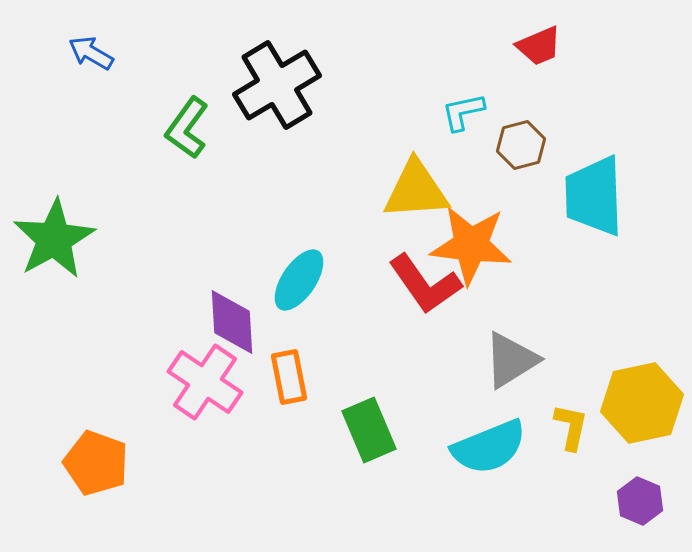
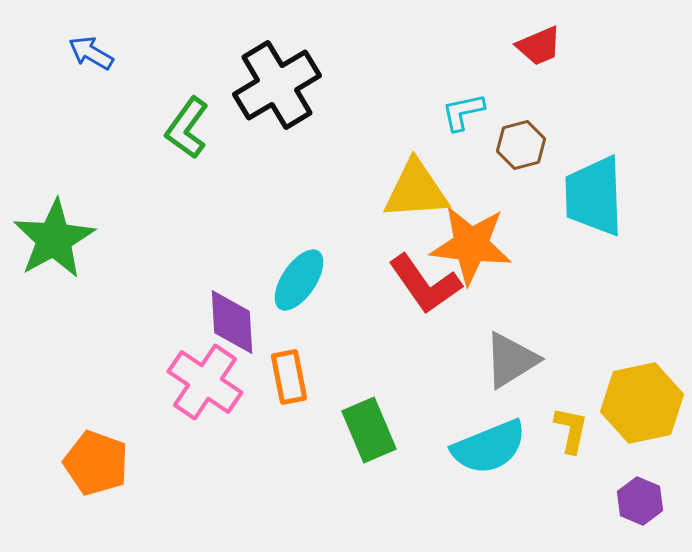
yellow L-shape: moved 3 px down
